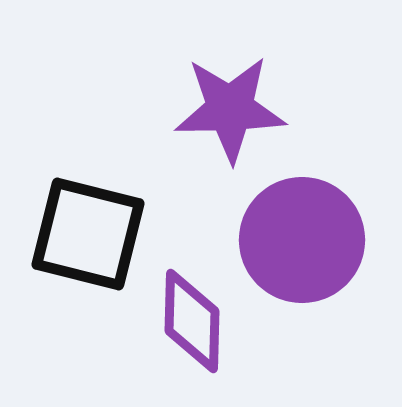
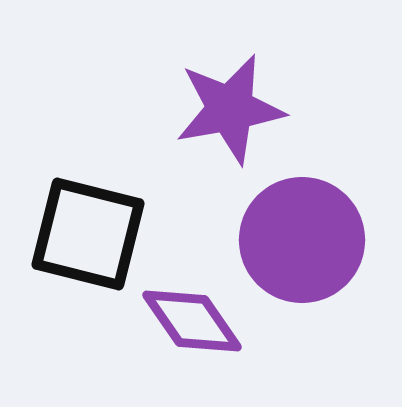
purple star: rotated 9 degrees counterclockwise
purple diamond: rotated 36 degrees counterclockwise
